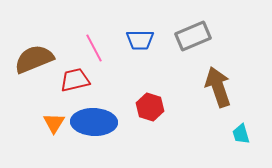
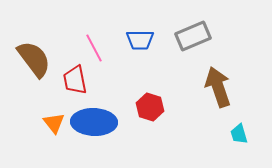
brown semicircle: rotated 75 degrees clockwise
red trapezoid: rotated 88 degrees counterclockwise
orange triangle: rotated 10 degrees counterclockwise
cyan trapezoid: moved 2 px left
